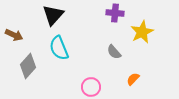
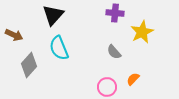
gray diamond: moved 1 px right, 1 px up
pink circle: moved 16 px right
